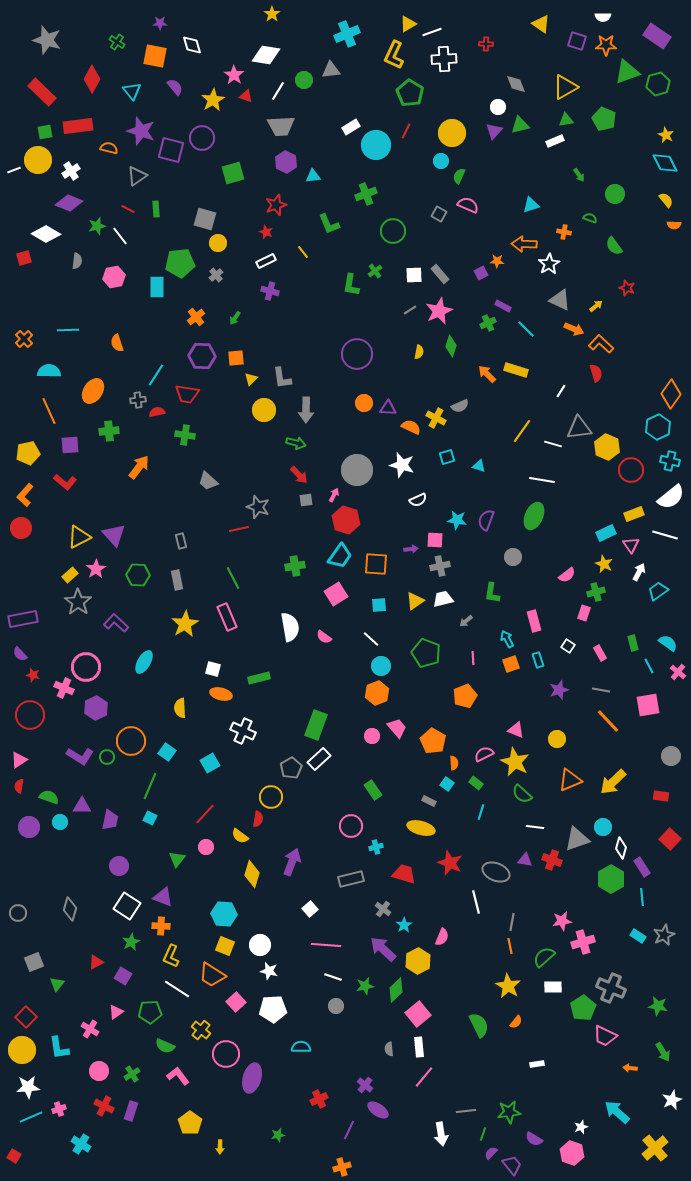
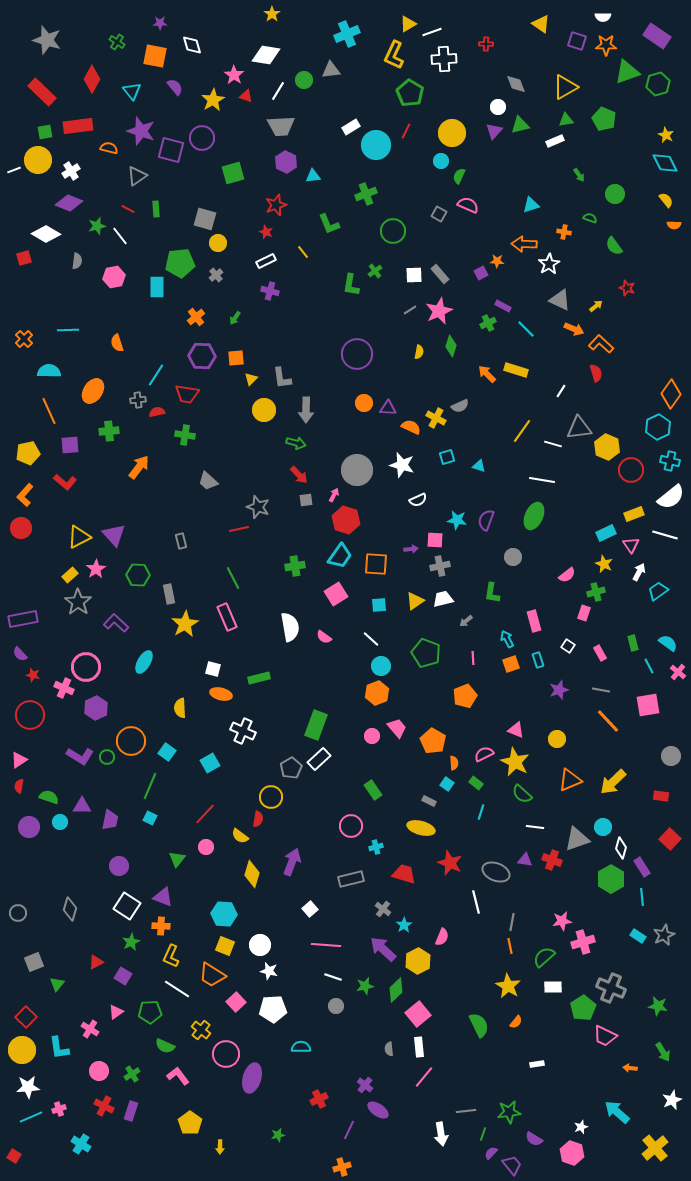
gray rectangle at (177, 580): moved 8 px left, 14 px down
